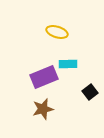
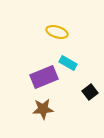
cyan rectangle: moved 1 px up; rotated 30 degrees clockwise
brown star: rotated 10 degrees clockwise
